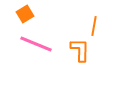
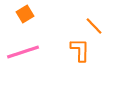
orange line: rotated 54 degrees counterclockwise
pink line: moved 13 px left, 8 px down; rotated 40 degrees counterclockwise
